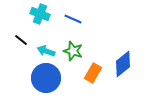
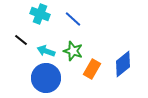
blue line: rotated 18 degrees clockwise
orange rectangle: moved 1 px left, 4 px up
